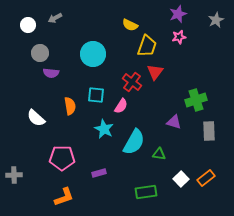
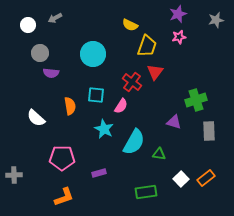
gray star: rotated 14 degrees clockwise
